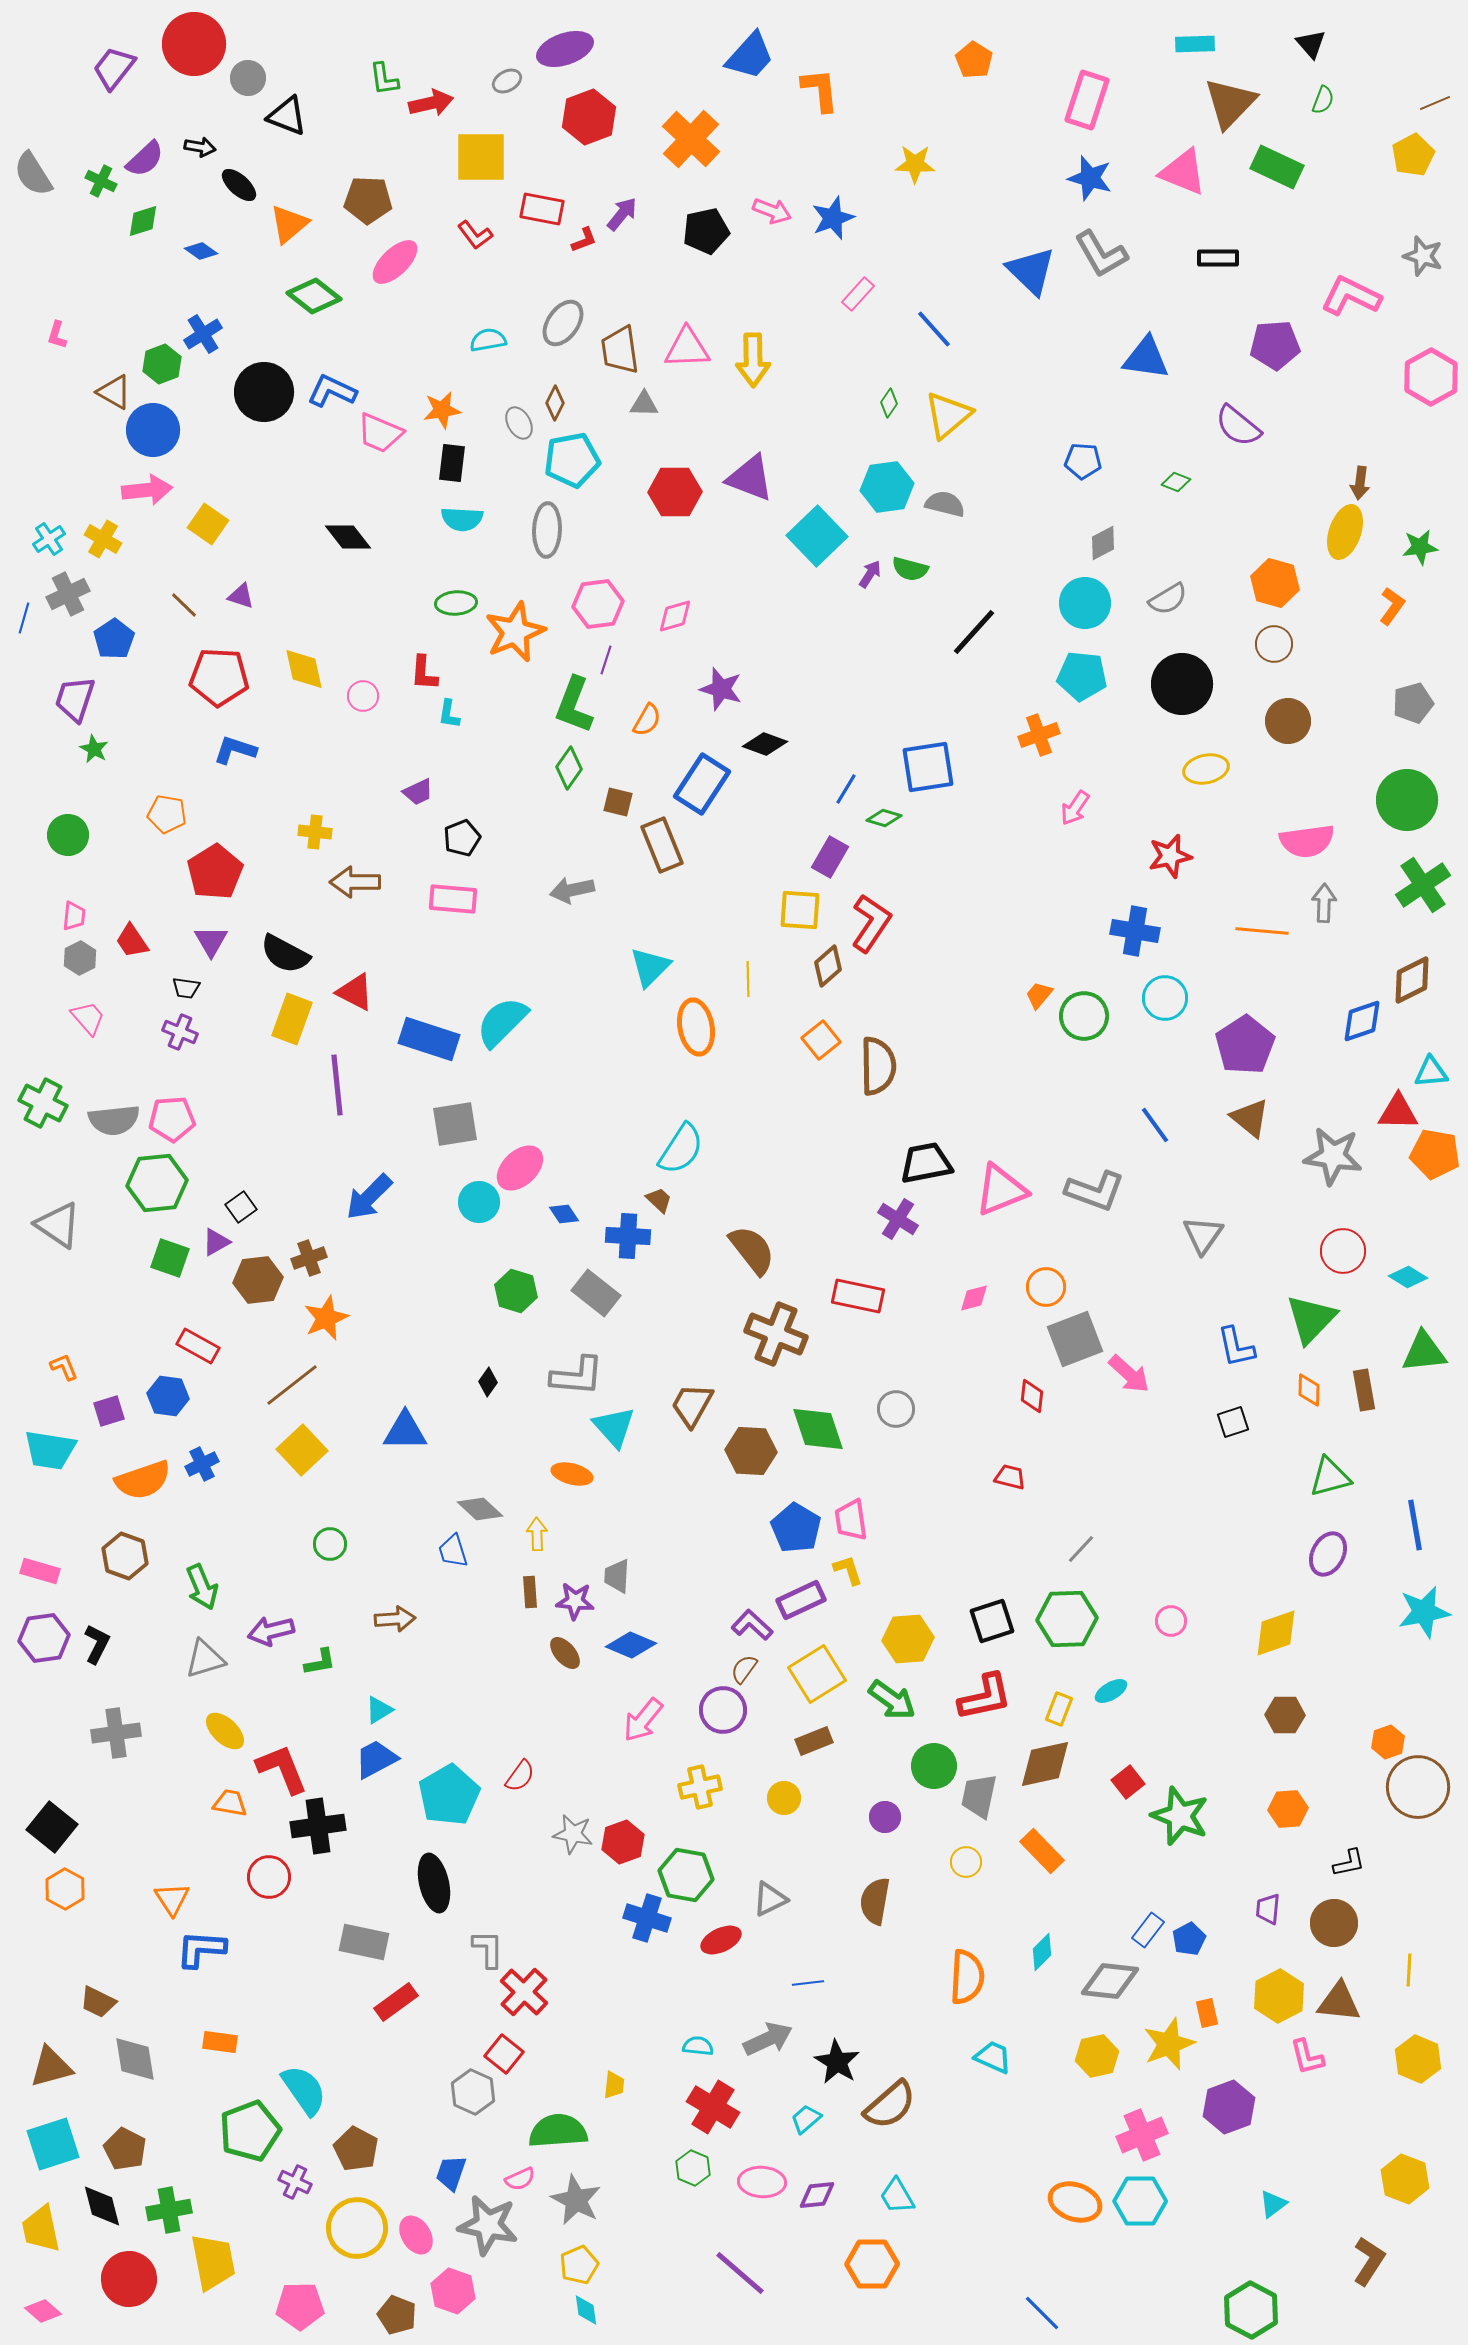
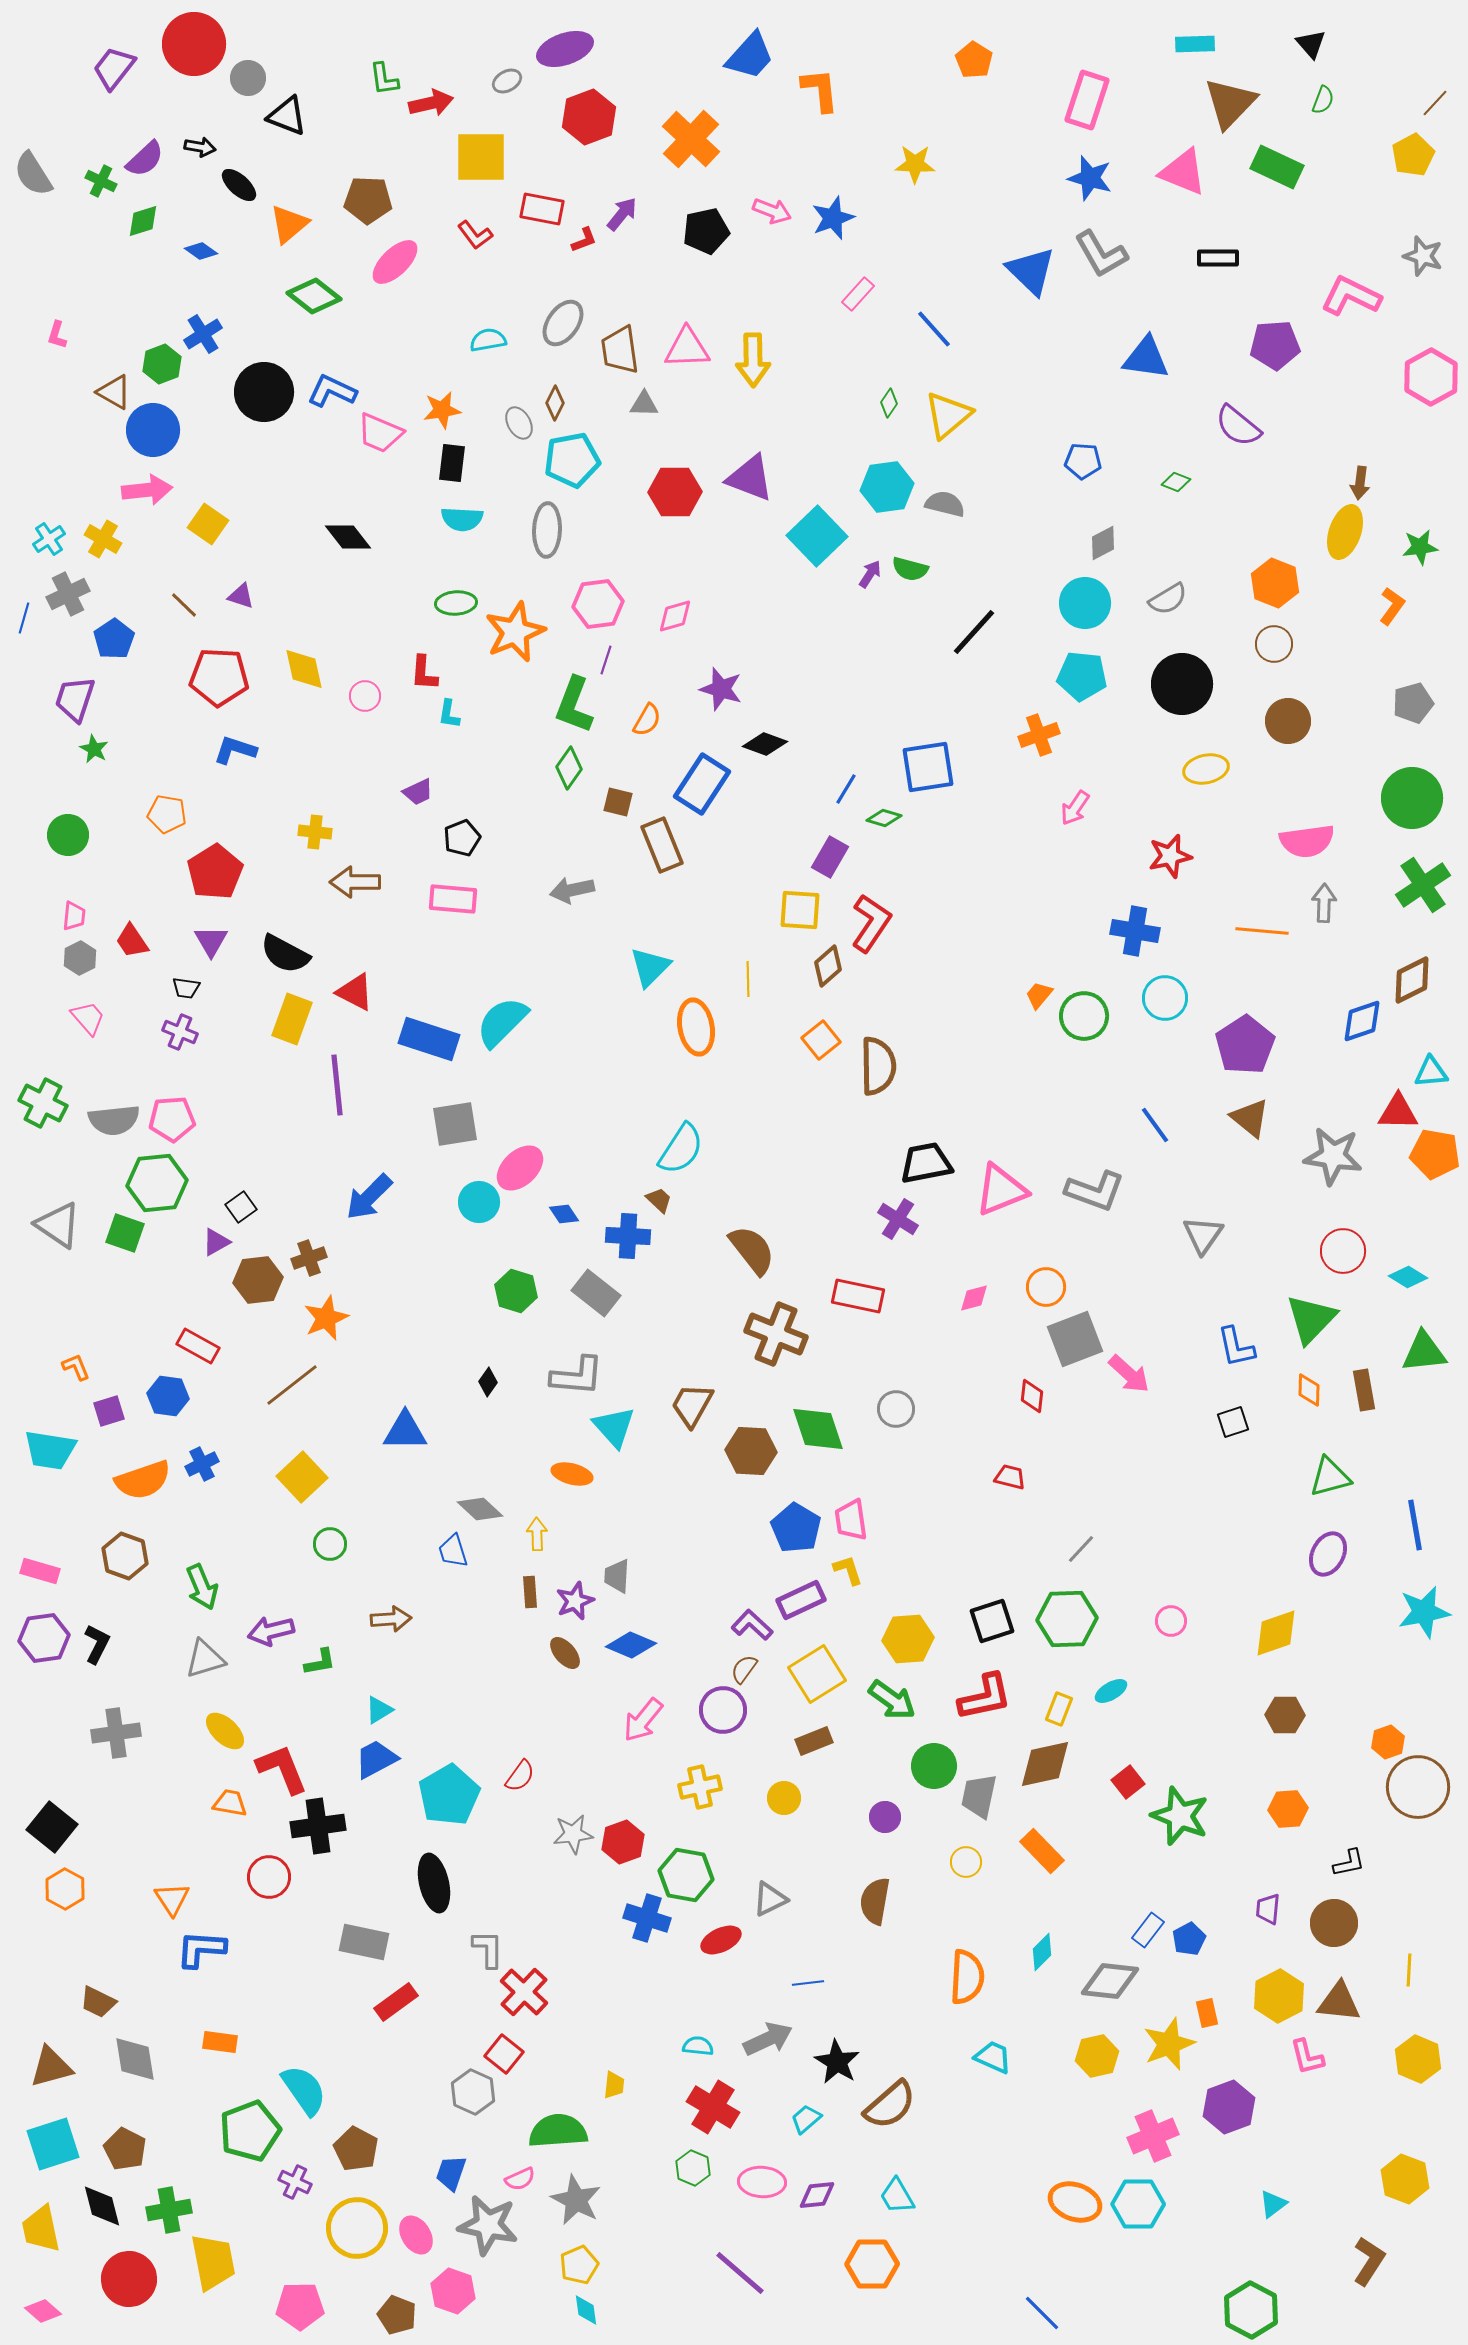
brown line at (1435, 103): rotated 24 degrees counterclockwise
orange hexagon at (1275, 583): rotated 6 degrees clockwise
pink circle at (363, 696): moved 2 px right
green circle at (1407, 800): moved 5 px right, 2 px up
green square at (170, 1258): moved 45 px left, 25 px up
orange L-shape at (64, 1367): moved 12 px right
yellow square at (302, 1450): moved 27 px down
purple star at (575, 1601): rotated 27 degrees counterclockwise
brown arrow at (395, 1619): moved 4 px left
gray star at (573, 1834): rotated 18 degrees counterclockwise
pink cross at (1142, 2135): moved 11 px right, 1 px down
cyan hexagon at (1140, 2201): moved 2 px left, 3 px down
